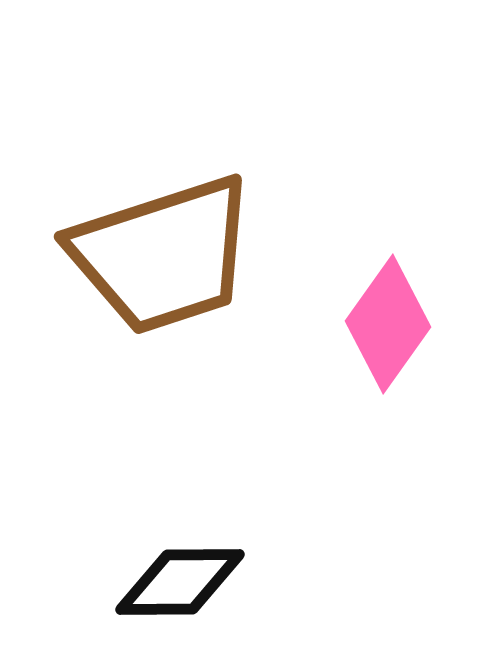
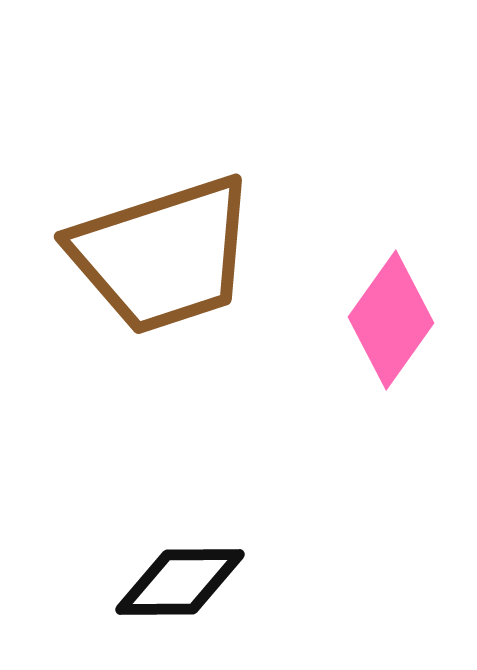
pink diamond: moved 3 px right, 4 px up
